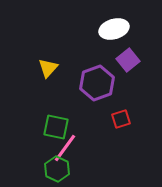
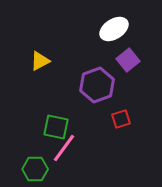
white ellipse: rotated 16 degrees counterclockwise
yellow triangle: moved 8 px left, 7 px up; rotated 20 degrees clockwise
purple hexagon: moved 2 px down
pink line: moved 1 px left
green hexagon: moved 22 px left; rotated 25 degrees counterclockwise
